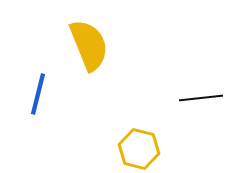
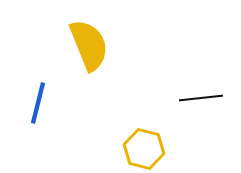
blue line: moved 9 px down
yellow hexagon: moved 5 px right
